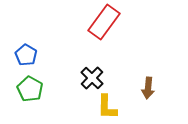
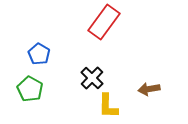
blue pentagon: moved 13 px right, 1 px up
brown arrow: moved 1 px right, 1 px down; rotated 75 degrees clockwise
yellow L-shape: moved 1 px right, 1 px up
